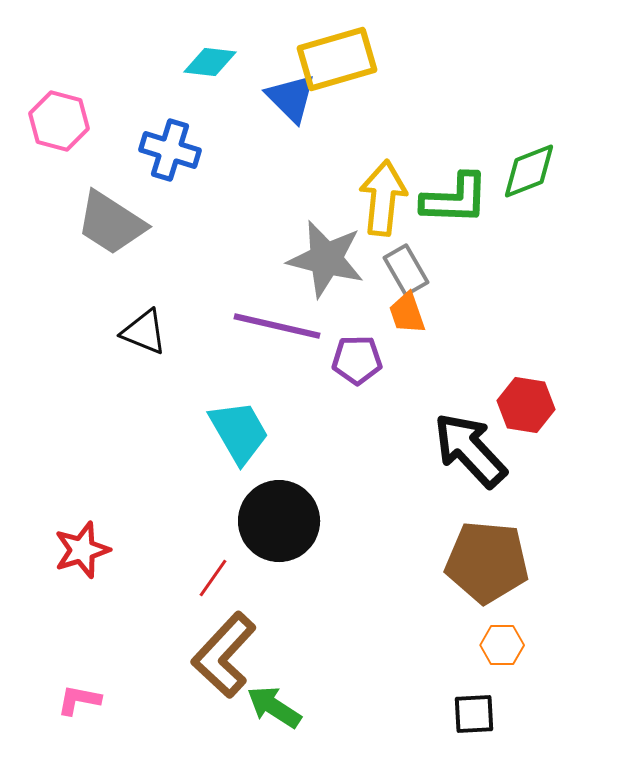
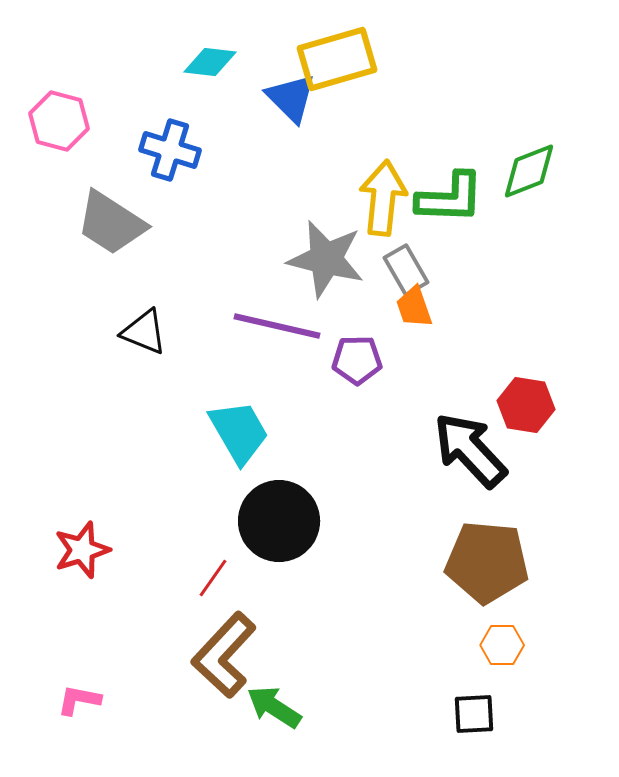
green L-shape: moved 5 px left, 1 px up
orange trapezoid: moved 7 px right, 6 px up
